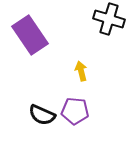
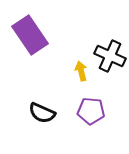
black cross: moved 1 px right, 37 px down; rotated 8 degrees clockwise
purple pentagon: moved 16 px right
black semicircle: moved 2 px up
